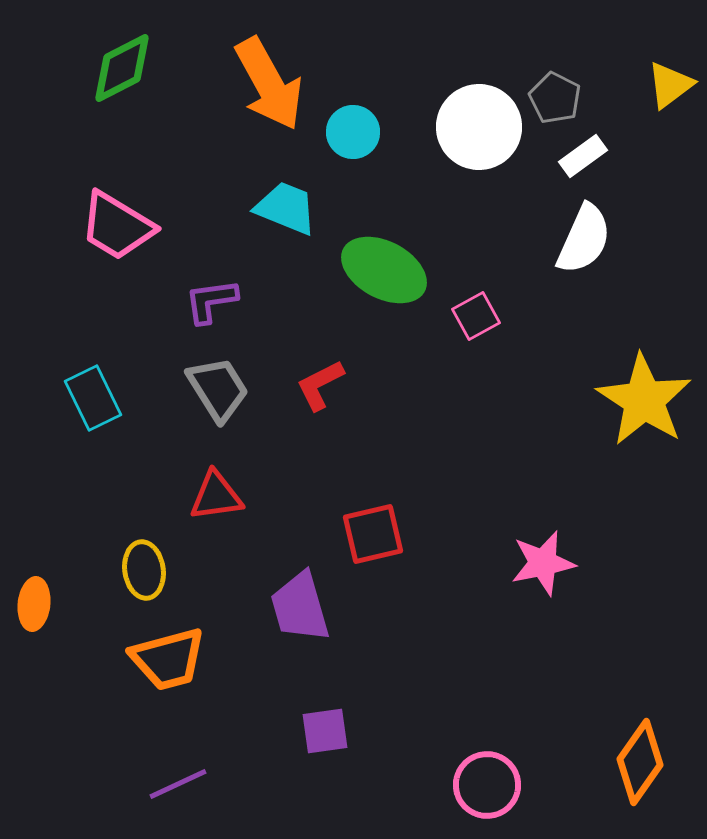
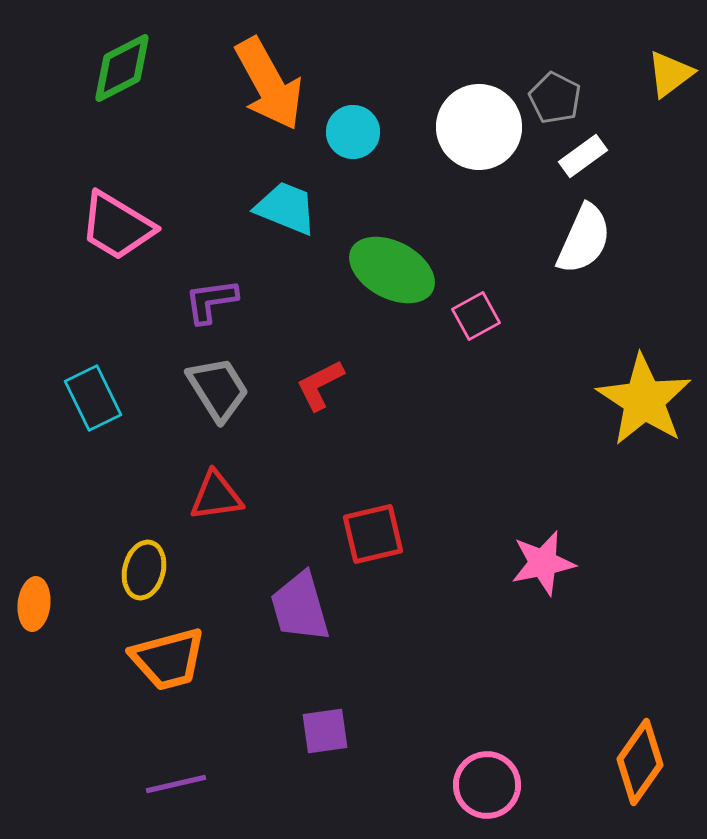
yellow triangle: moved 11 px up
green ellipse: moved 8 px right
yellow ellipse: rotated 22 degrees clockwise
purple line: moved 2 px left; rotated 12 degrees clockwise
